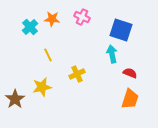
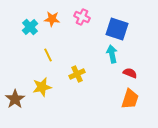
blue square: moved 4 px left, 1 px up
